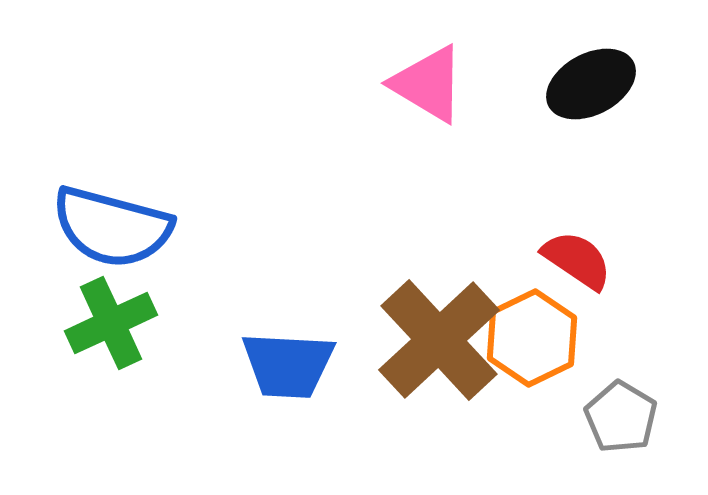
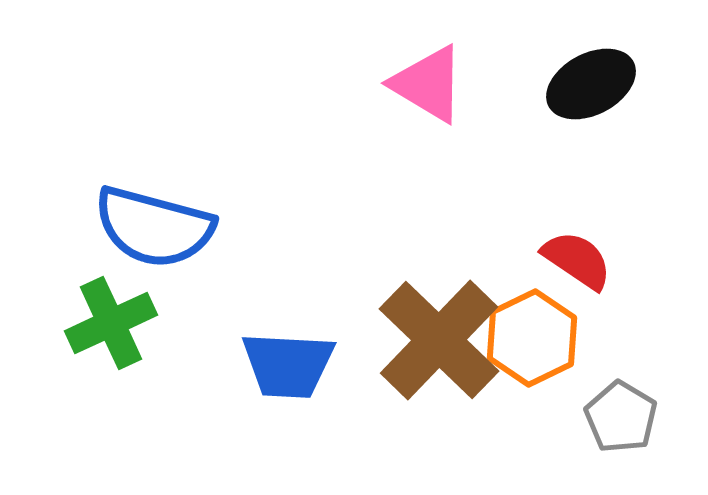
blue semicircle: moved 42 px right
brown cross: rotated 3 degrees counterclockwise
